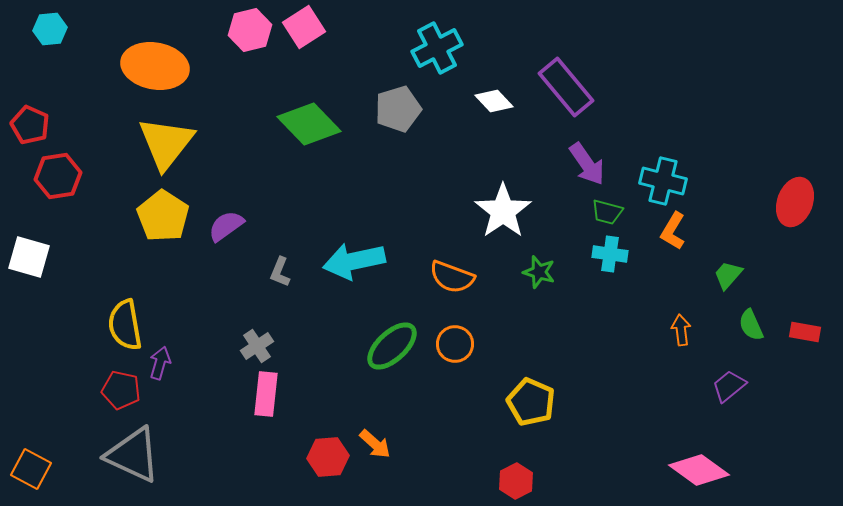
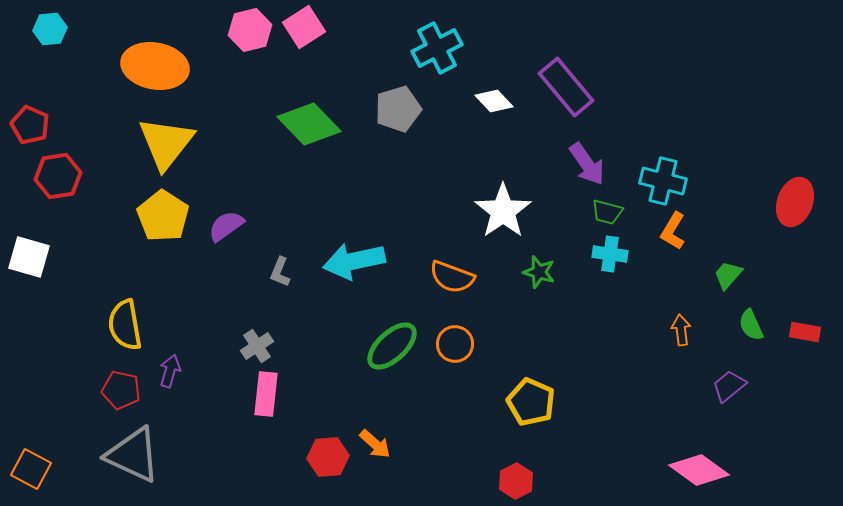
purple arrow at (160, 363): moved 10 px right, 8 px down
